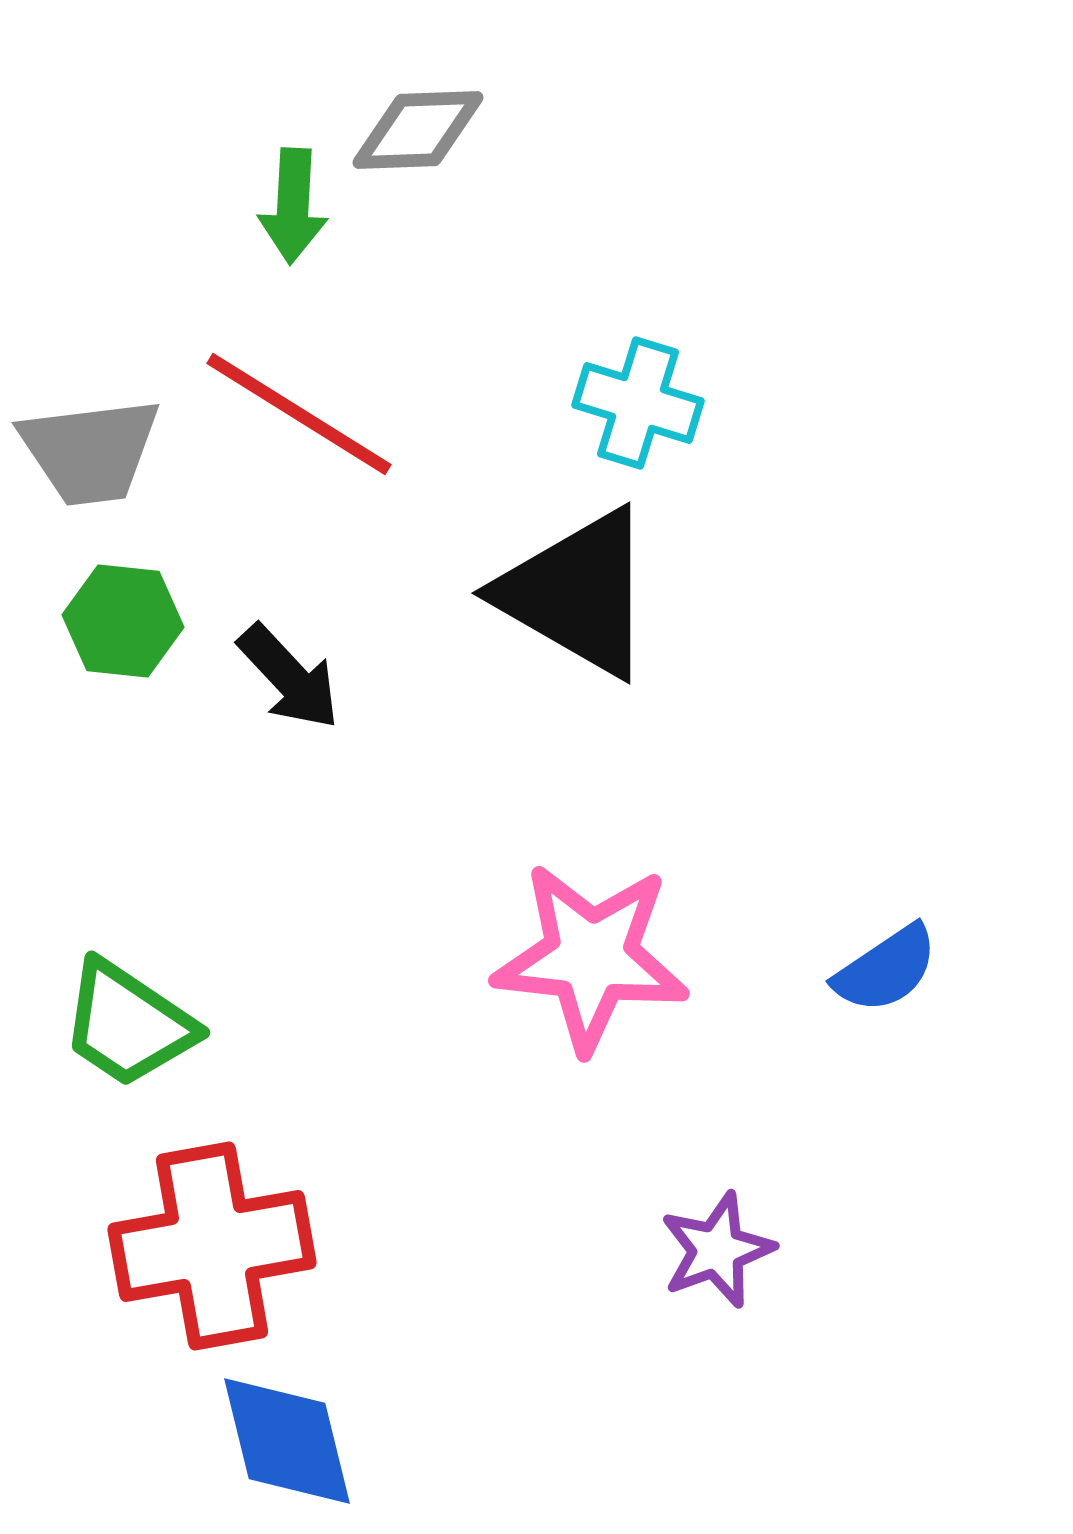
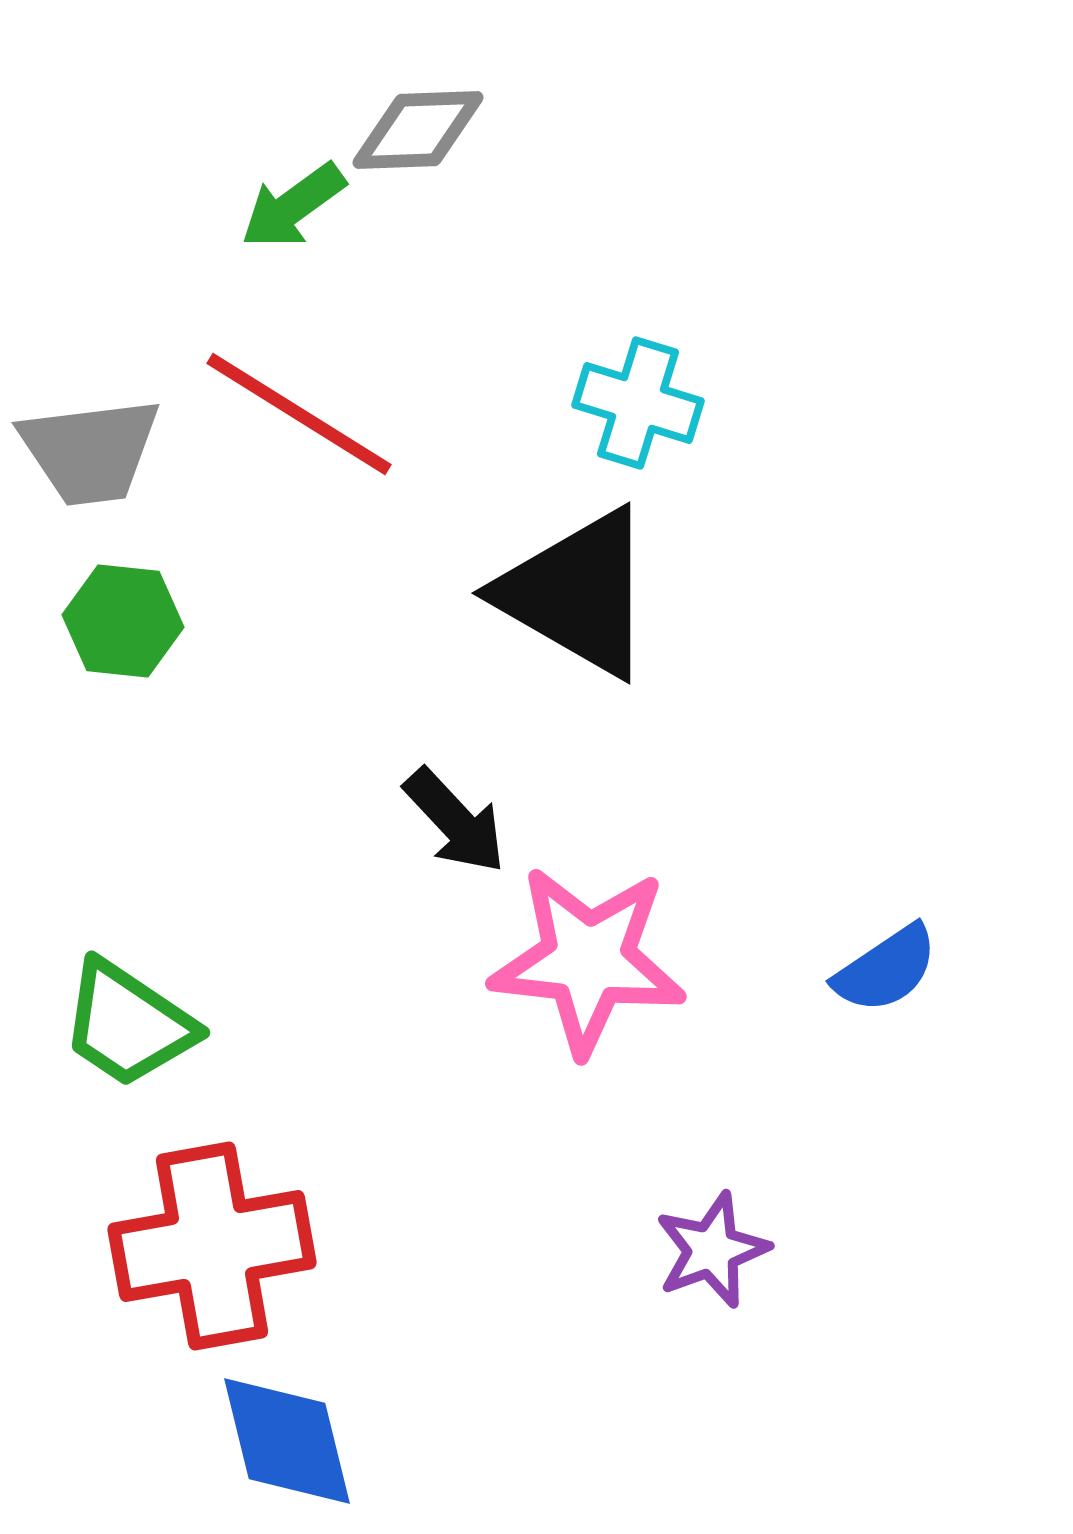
green arrow: rotated 51 degrees clockwise
black arrow: moved 166 px right, 144 px down
pink star: moved 3 px left, 3 px down
purple star: moved 5 px left
